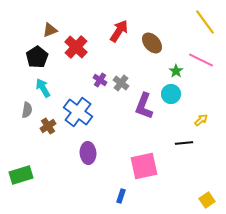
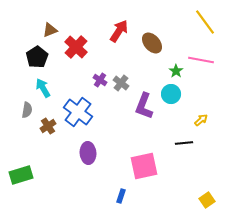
pink line: rotated 15 degrees counterclockwise
